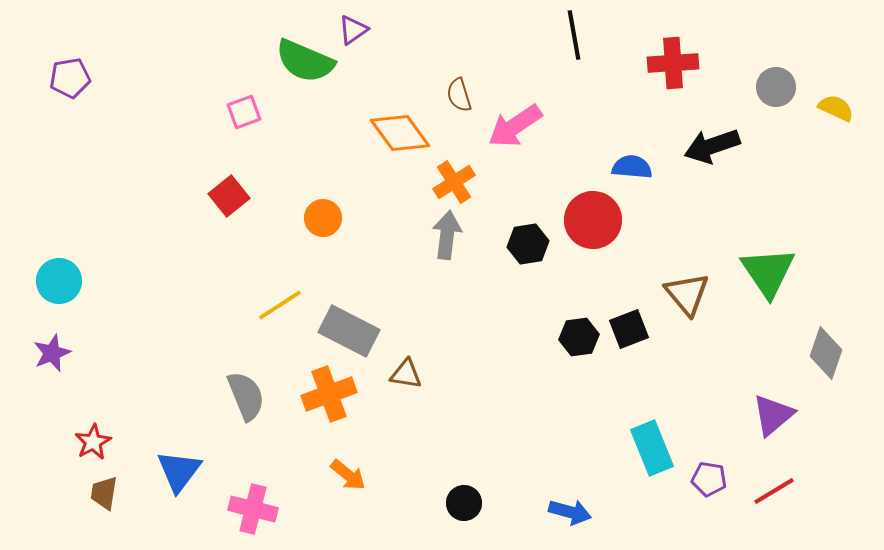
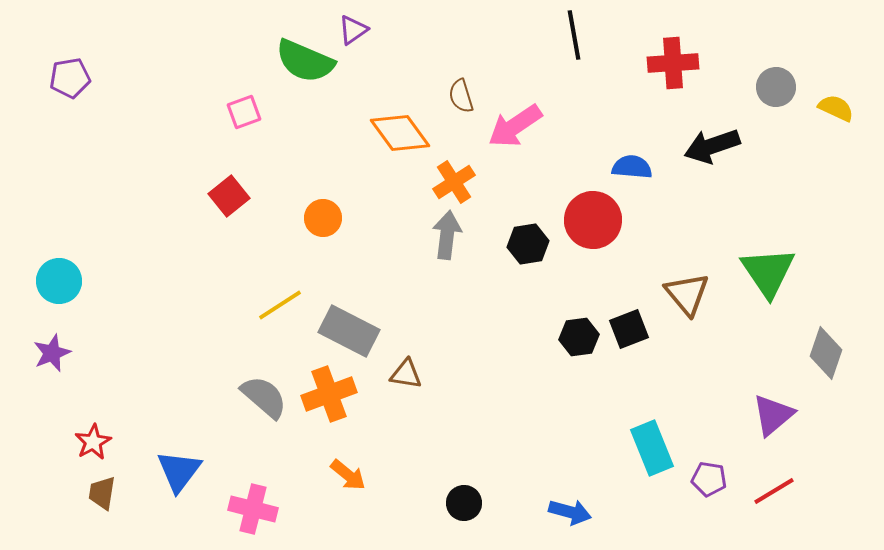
brown semicircle at (459, 95): moved 2 px right, 1 px down
gray semicircle at (246, 396): moved 18 px right, 1 px down; rotated 27 degrees counterclockwise
brown trapezoid at (104, 493): moved 2 px left
